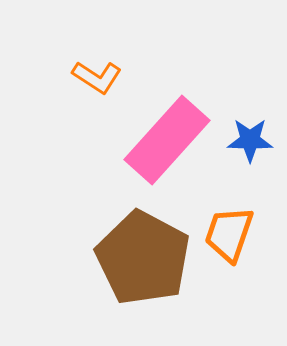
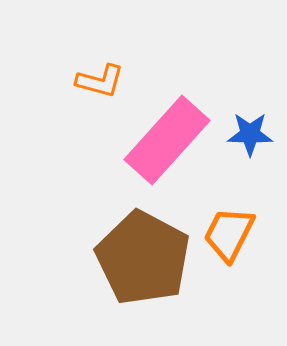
orange L-shape: moved 3 px right, 4 px down; rotated 18 degrees counterclockwise
blue star: moved 6 px up
orange trapezoid: rotated 8 degrees clockwise
